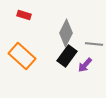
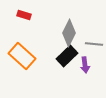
gray diamond: moved 3 px right
black rectangle: rotated 10 degrees clockwise
purple arrow: rotated 49 degrees counterclockwise
